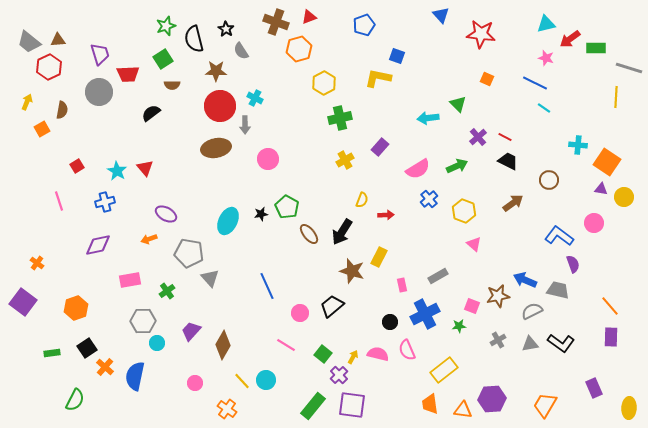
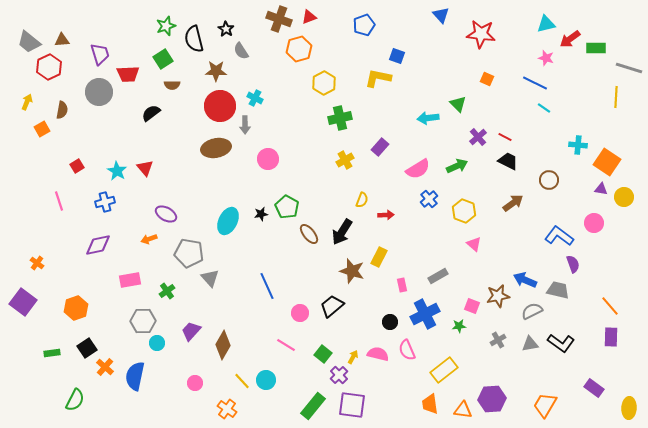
brown cross at (276, 22): moved 3 px right, 3 px up
brown triangle at (58, 40): moved 4 px right
purple rectangle at (594, 388): rotated 30 degrees counterclockwise
